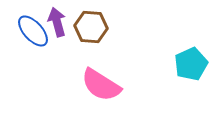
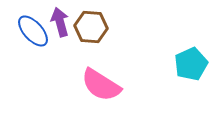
purple arrow: moved 3 px right
